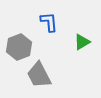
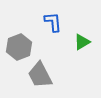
blue L-shape: moved 4 px right
gray trapezoid: moved 1 px right
